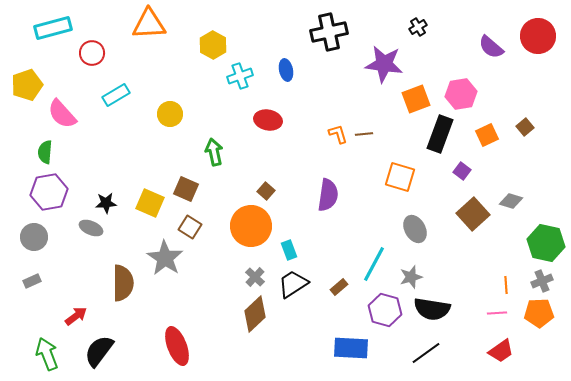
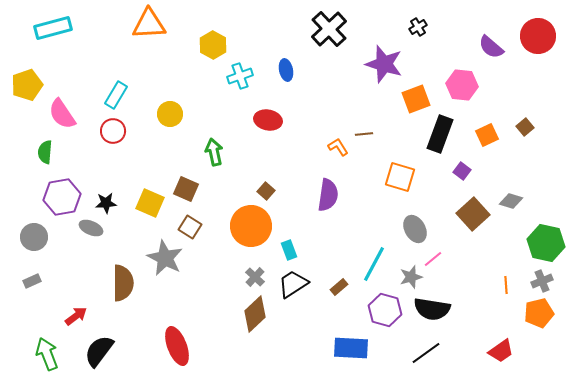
black cross at (329, 32): moved 3 px up; rotated 30 degrees counterclockwise
red circle at (92, 53): moved 21 px right, 78 px down
purple star at (384, 64): rotated 9 degrees clockwise
pink hexagon at (461, 94): moved 1 px right, 9 px up; rotated 16 degrees clockwise
cyan rectangle at (116, 95): rotated 28 degrees counterclockwise
pink semicircle at (62, 114): rotated 8 degrees clockwise
orange L-shape at (338, 134): moved 13 px down; rotated 15 degrees counterclockwise
purple hexagon at (49, 192): moved 13 px right, 5 px down
gray star at (165, 258): rotated 6 degrees counterclockwise
pink line at (497, 313): moved 64 px left, 54 px up; rotated 36 degrees counterclockwise
orange pentagon at (539, 313): rotated 12 degrees counterclockwise
